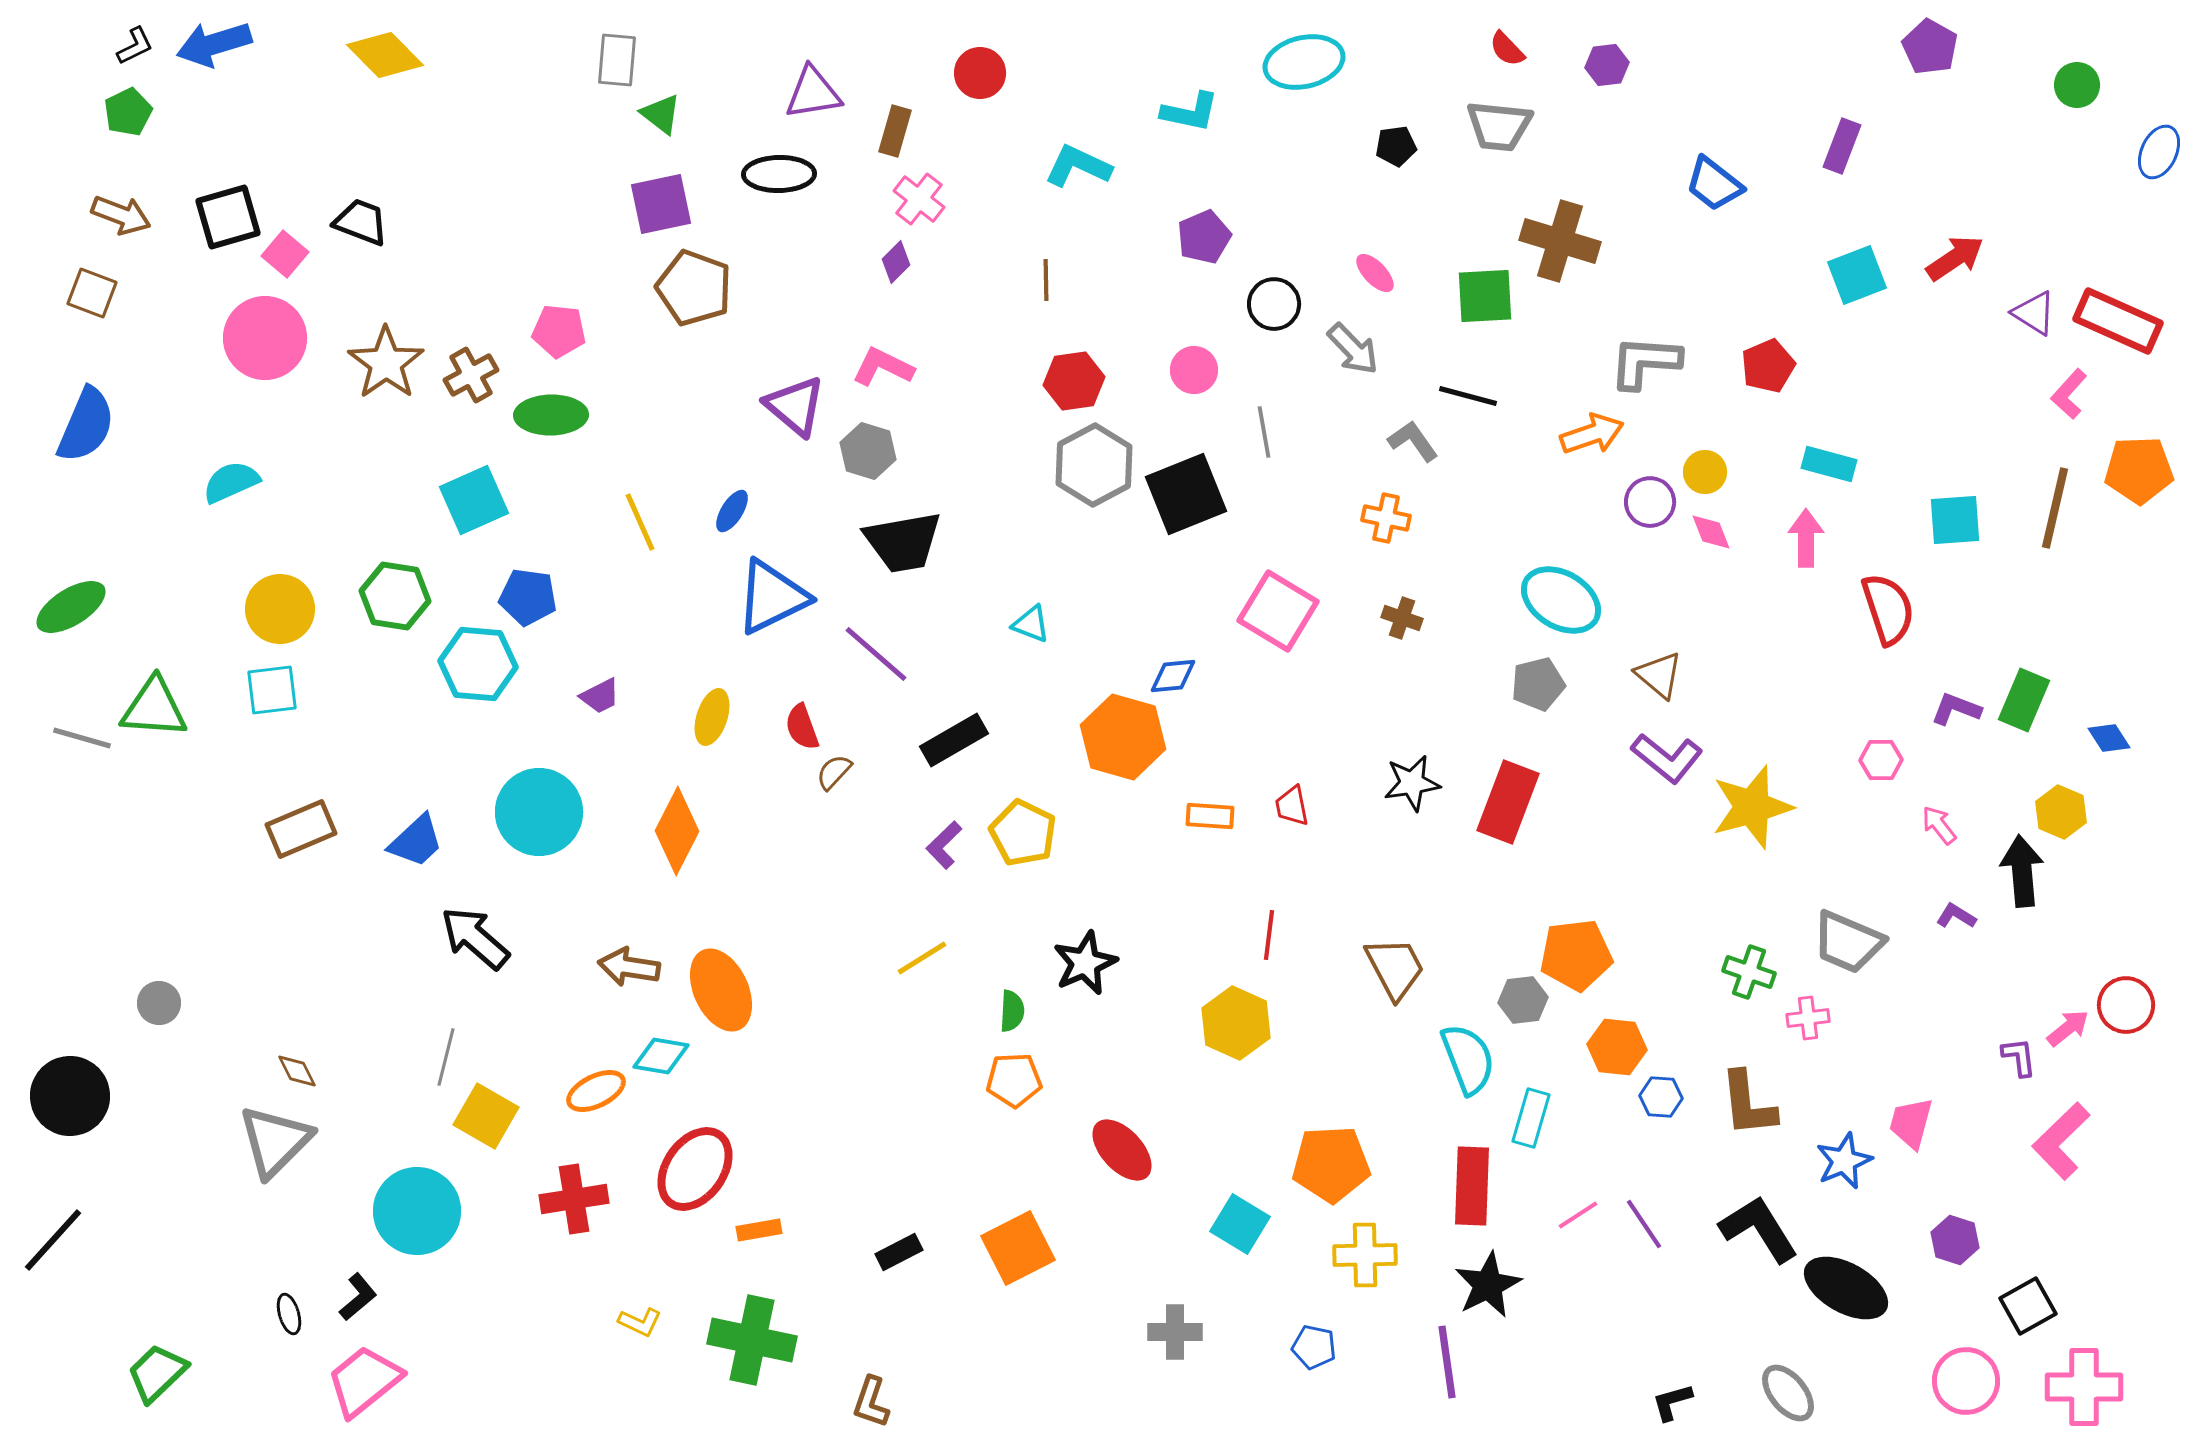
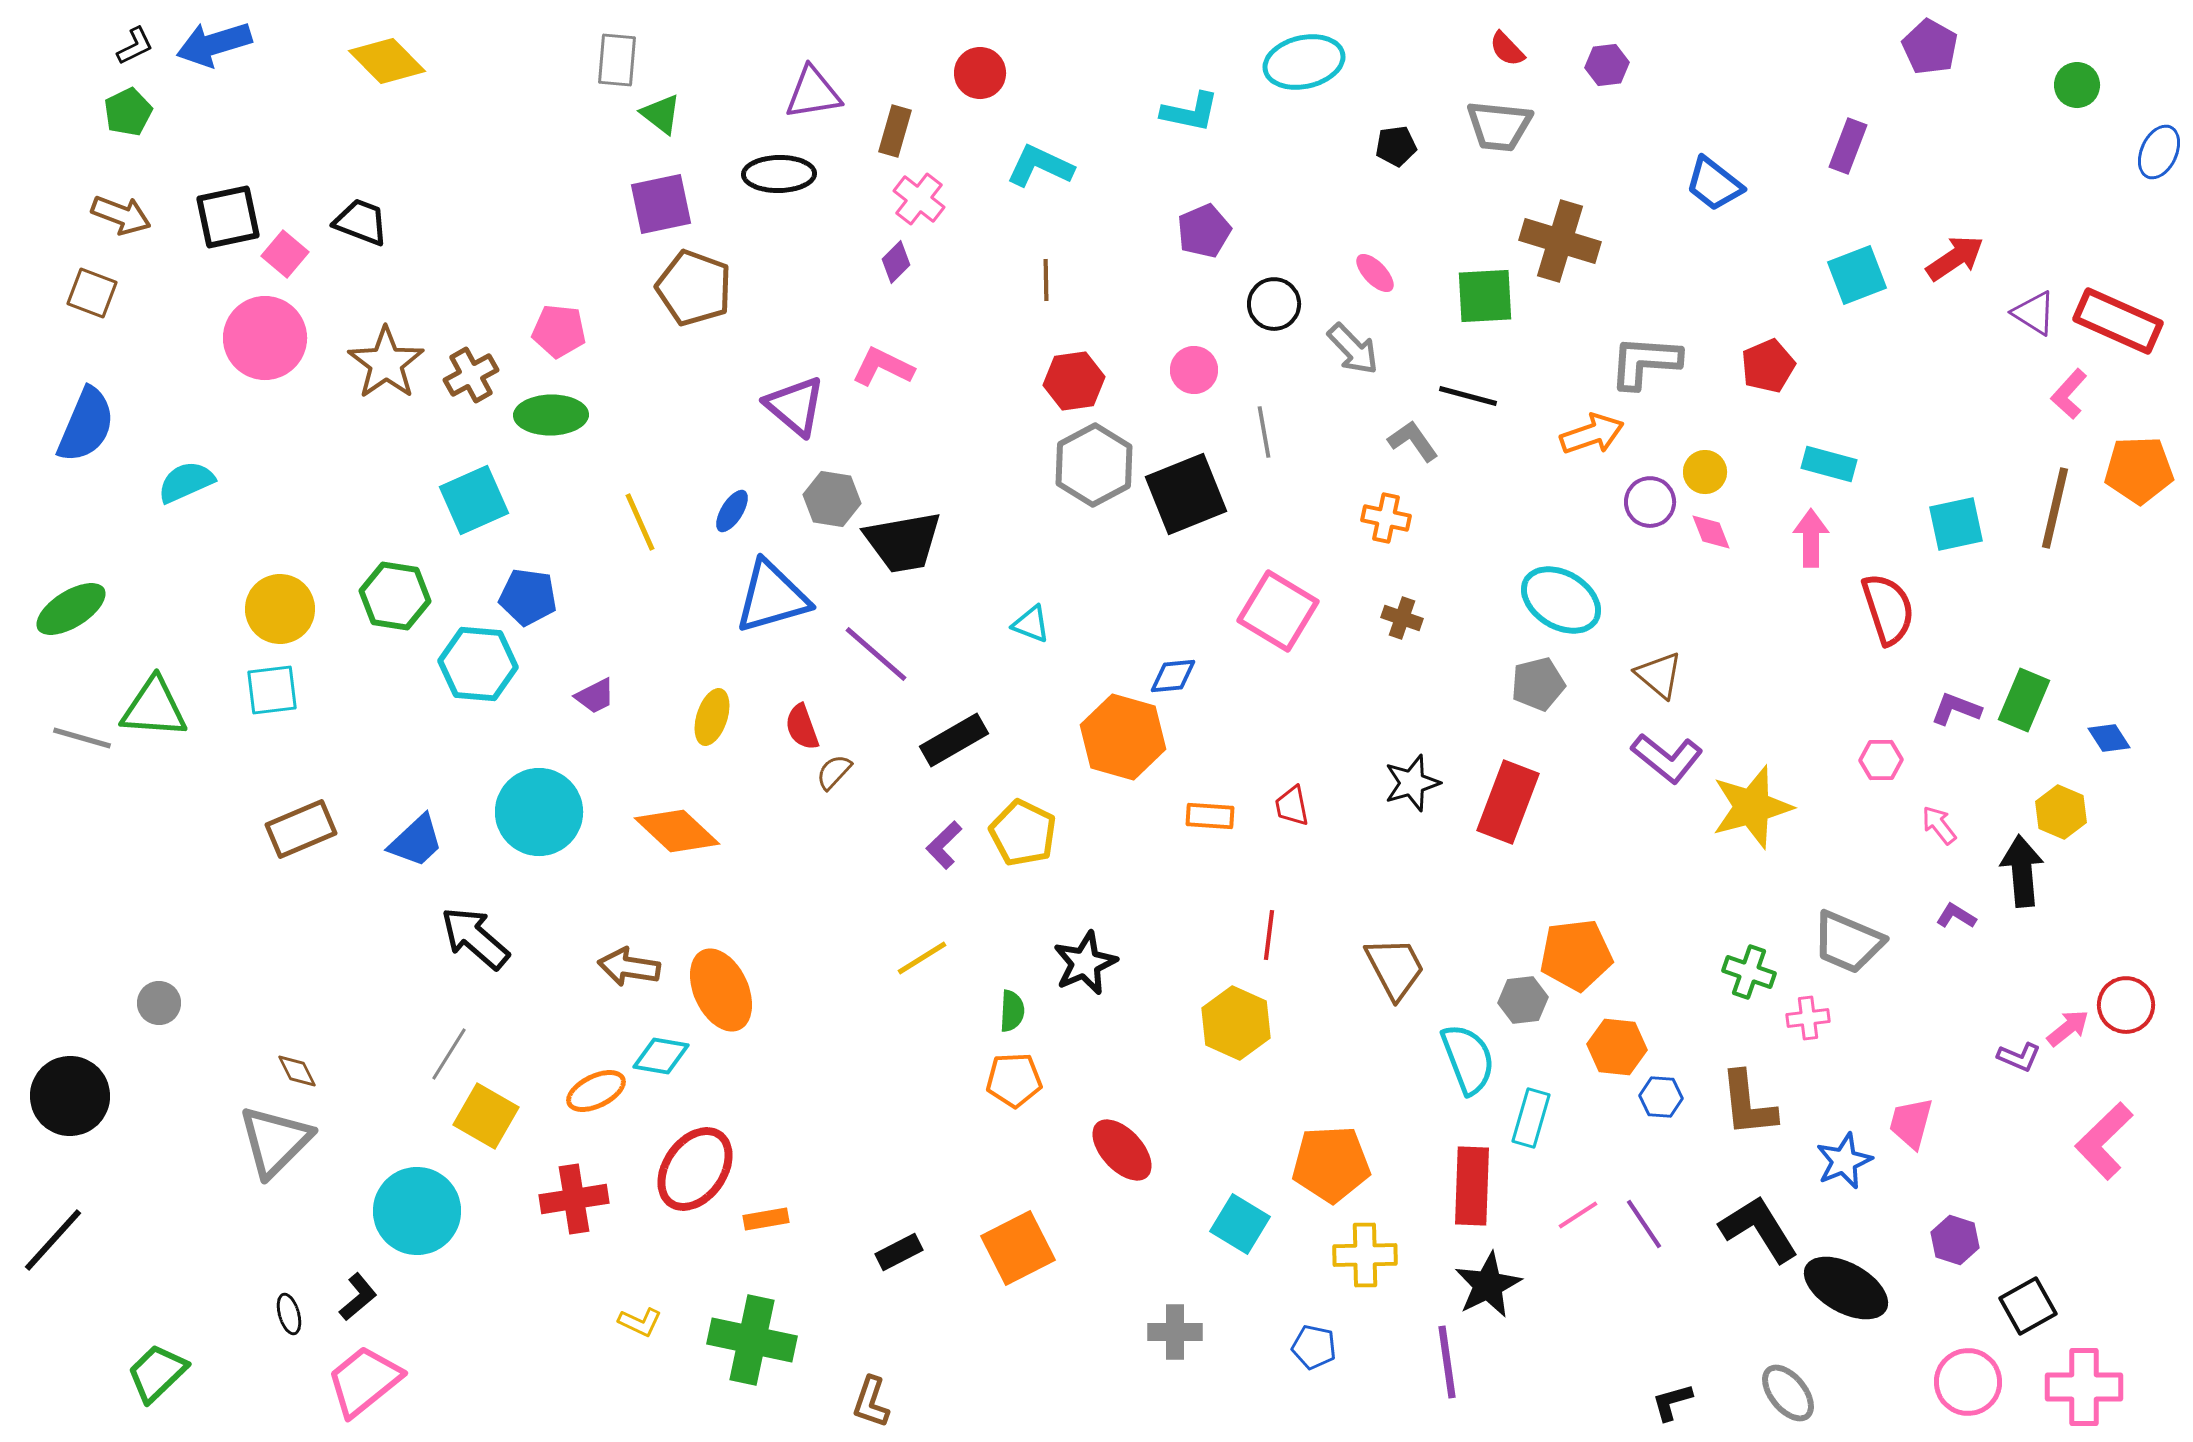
yellow diamond at (385, 55): moved 2 px right, 6 px down
purple rectangle at (1842, 146): moved 6 px right
cyan L-shape at (1078, 166): moved 38 px left
black square at (228, 217): rotated 4 degrees clockwise
purple pentagon at (1204, 237): moved 6 px up
gray hexagon at (868, 451): moved 36 px left, 48 px down; rotated 8 degrees counterclockwise
cyan semicircle at (231, 482): moved 45 px left
cyan square at (1955, 520): moved 1 px right, 4 px down; rotated 8 degrees counterclockwise
pink arrow at (1806, 538): moved 5 px right
blue triangle at (772, 597): rotated 10 degrees clockwise
green ellipse at (71, 607): moved 2 px down
purple trapezoid at (600, 696): moved 5 px left
black star at (1412, 783): rotated 8 degrees counterclockwise
orange diamond at (677, 831): rotated 74 degrees counterclockwise
gray line at (446, 1057): moved 3 px right, 3 px up; rotated 18 degrees clockwise
purple L-shape at (2019, 1057): rotated 120 degrees clockwise
pink L-shape at (2061, 1141): moved 43 px right
orange rectangle at (759, 1230): moved 7 px right, 11 px up
pink circle at (1966, 1381): moved 2 px right, 1 px down
